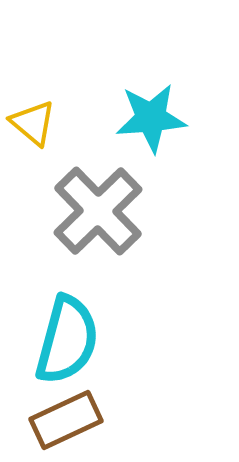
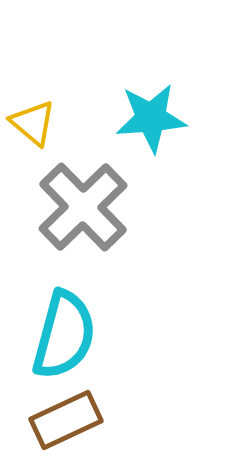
gray cross: moved 15 px left, 4 px up
cyan semicircle: moved 3 px left, 5 px up
